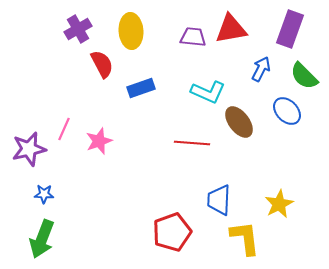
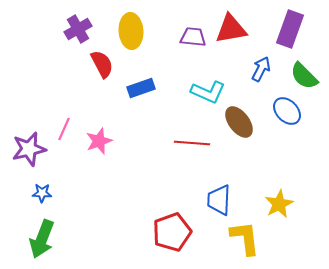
blue star: moved 2 px left, 1 px up
